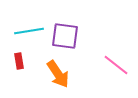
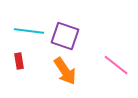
cyan line: rotated 16 degrees clockwise
purple square: rotated 12 degrees clockwise
orange arrow: moved 7 px right, 3 px up
